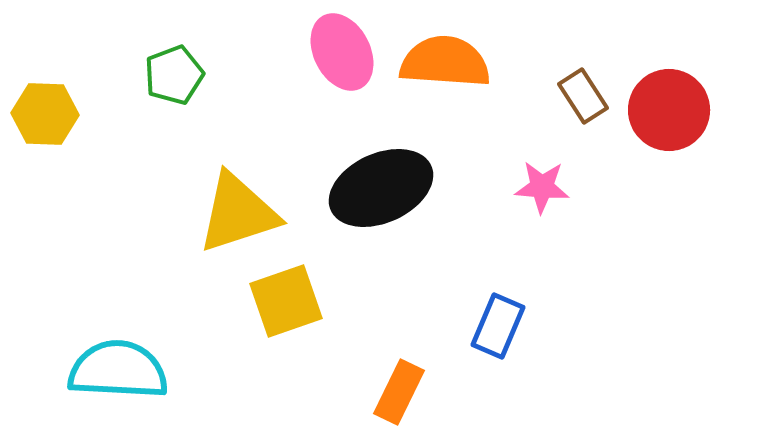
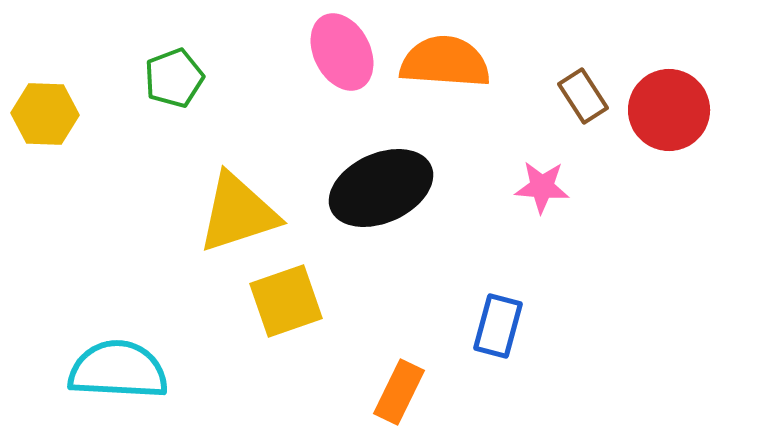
green pentagon: moved 3 px down
blue rectangle: rotated 8 degrees counterclockwise
